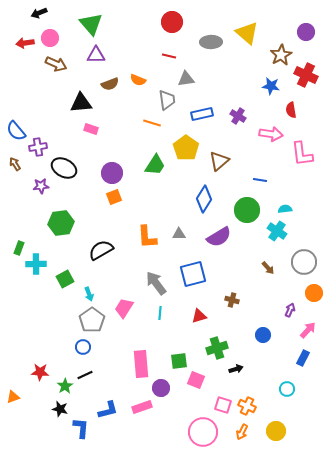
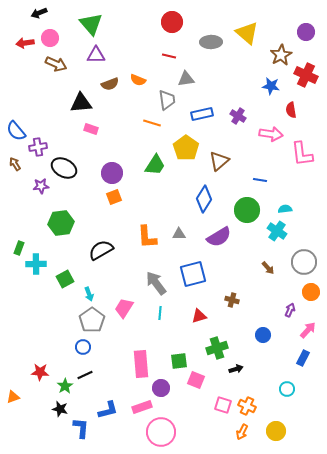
orange circle at (314, 293): moved 3 px left, 1 px up
pink circle at (203, 432): moved 42 px left
